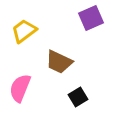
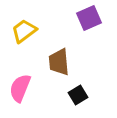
purple square: moved 2 px left
brown trapezoid: rotated 60 degrees clockwise
black square: moved 2 px up
